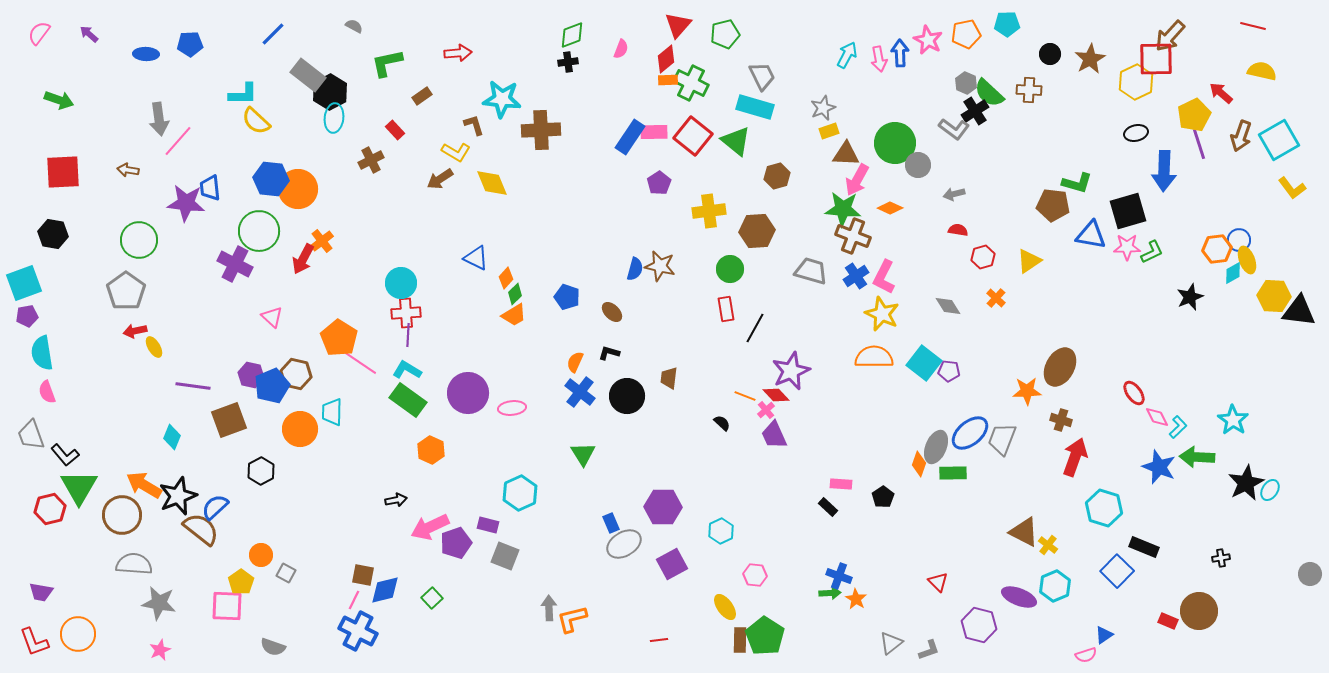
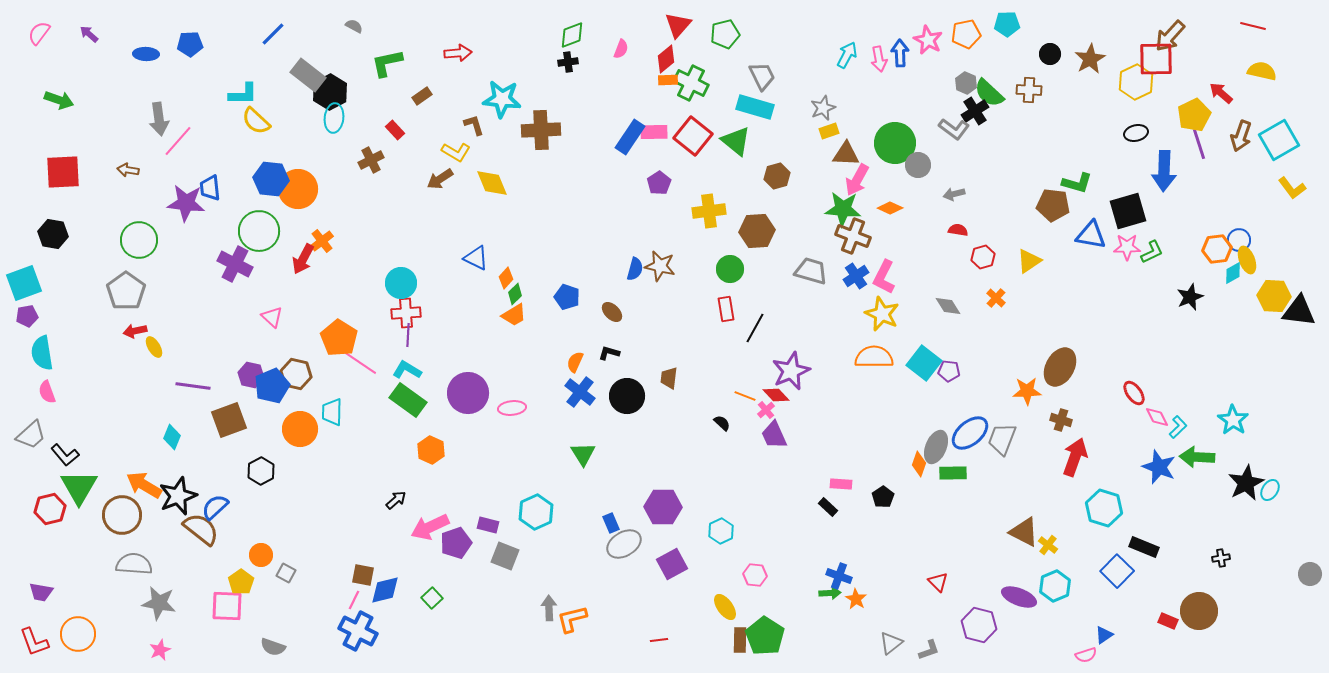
gray trapezoid at (31, 435): rotated 112 degrees counterclockwise
cyan hexagon at (520, 493): moved 16 px right, 19 px down
black arrow at (396, 500): rotated 30 degrees counterclockwise
